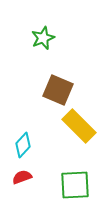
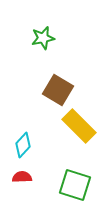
green star: rotated 10 degrees clockwise
brown square: rotated 8 degrees clockwise
red semicircle: rotated 18 degrees clockwise
green square: rotated 20 degrees clockwise
